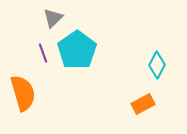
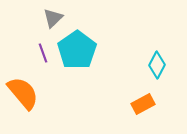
orange semicircle: rotated 24 degrees counterclockwise
